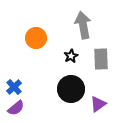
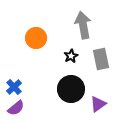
gray rectangle: rotated 10 degrees counterclockwise
